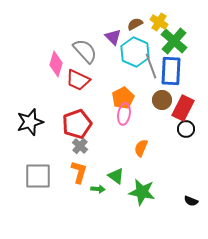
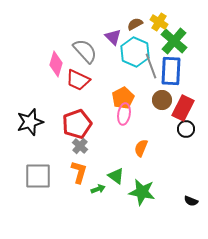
green arrow: rotated 24 degrees counterclockwise
